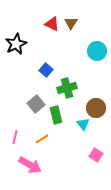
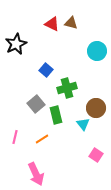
brown triangle: rotated 48 degrees counterclockwise
pink arrow: moved 6 px right, 9 px down; rotated 35 degrees clockwise
